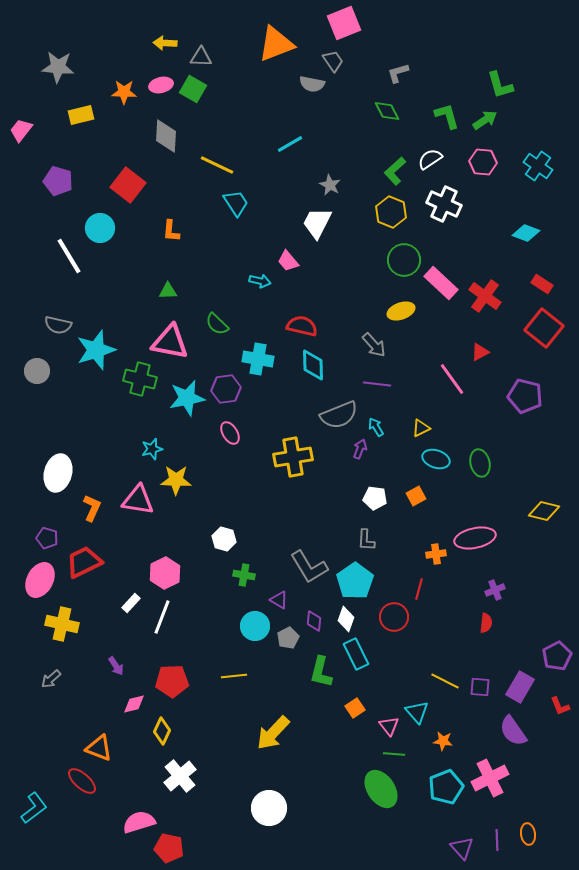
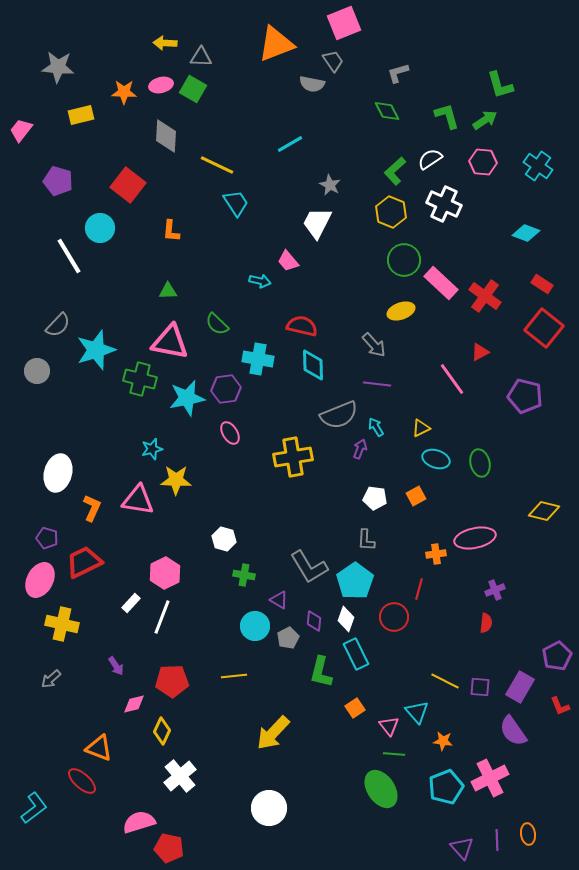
gray semicircle at (58, 325): rotated 60 degrees counterclockwise
